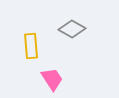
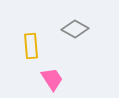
gray diamond: moved 3 px right
